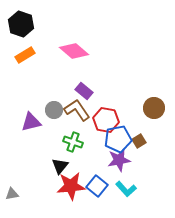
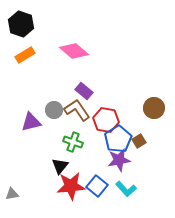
blue pentagon: rotated 20 degrees counterclockwise
